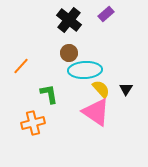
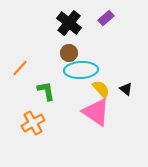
purple rectangle: moved 4 px down
black cross: moved 3 px down
orange line: moved 1 px left, 2 px down
cyan ellipse: moved 4 px left
black triangle: rotated 24 degrees counterclockwise
green L-shape: moved 3 px left, 3 px up
orange cross: rotated 15 degrees counterclockwise
